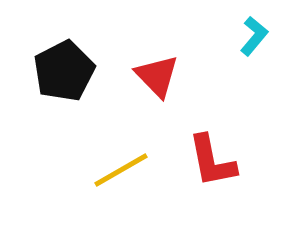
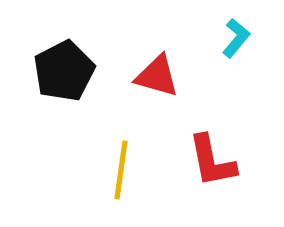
cyan L-shape: moved 18 px left, 2 px down
red triangle: rotated 30 degrees counterclockwise
yellow line: rotated 52 degrees counterclockwise
